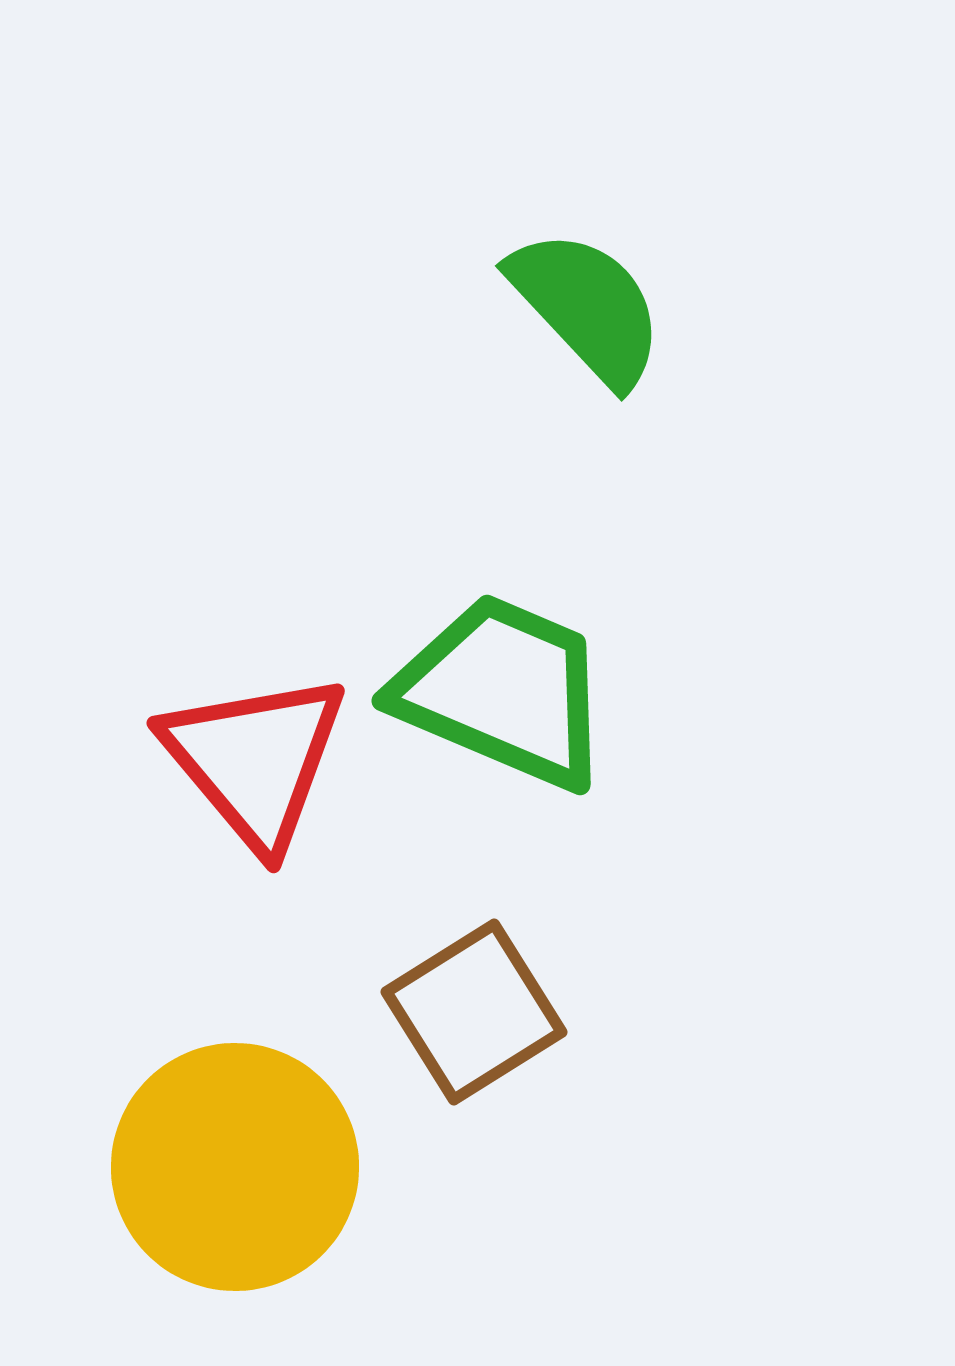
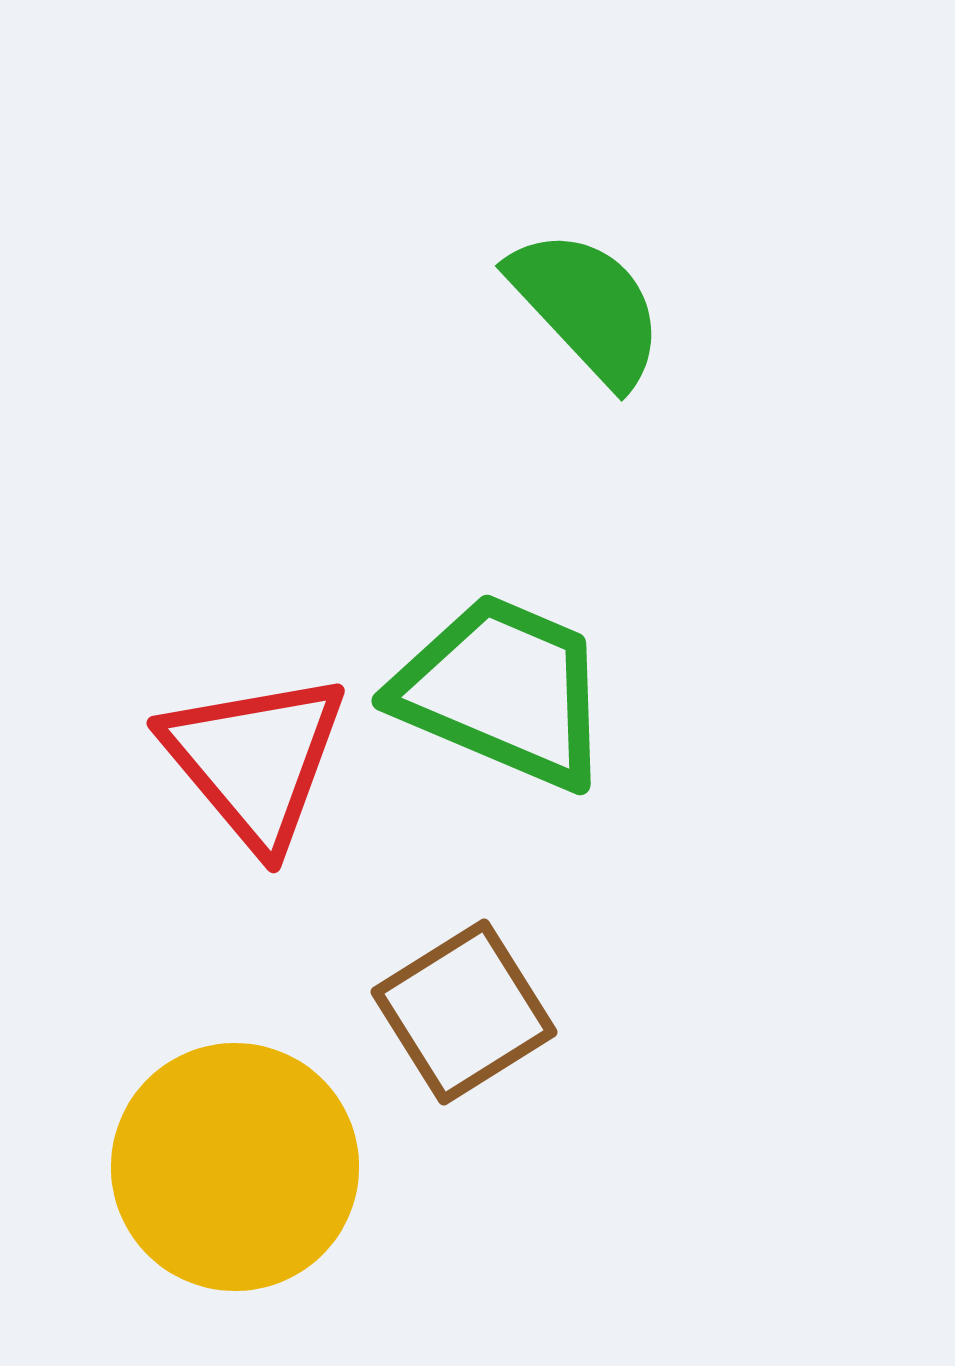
brown square: moved 10 px left
